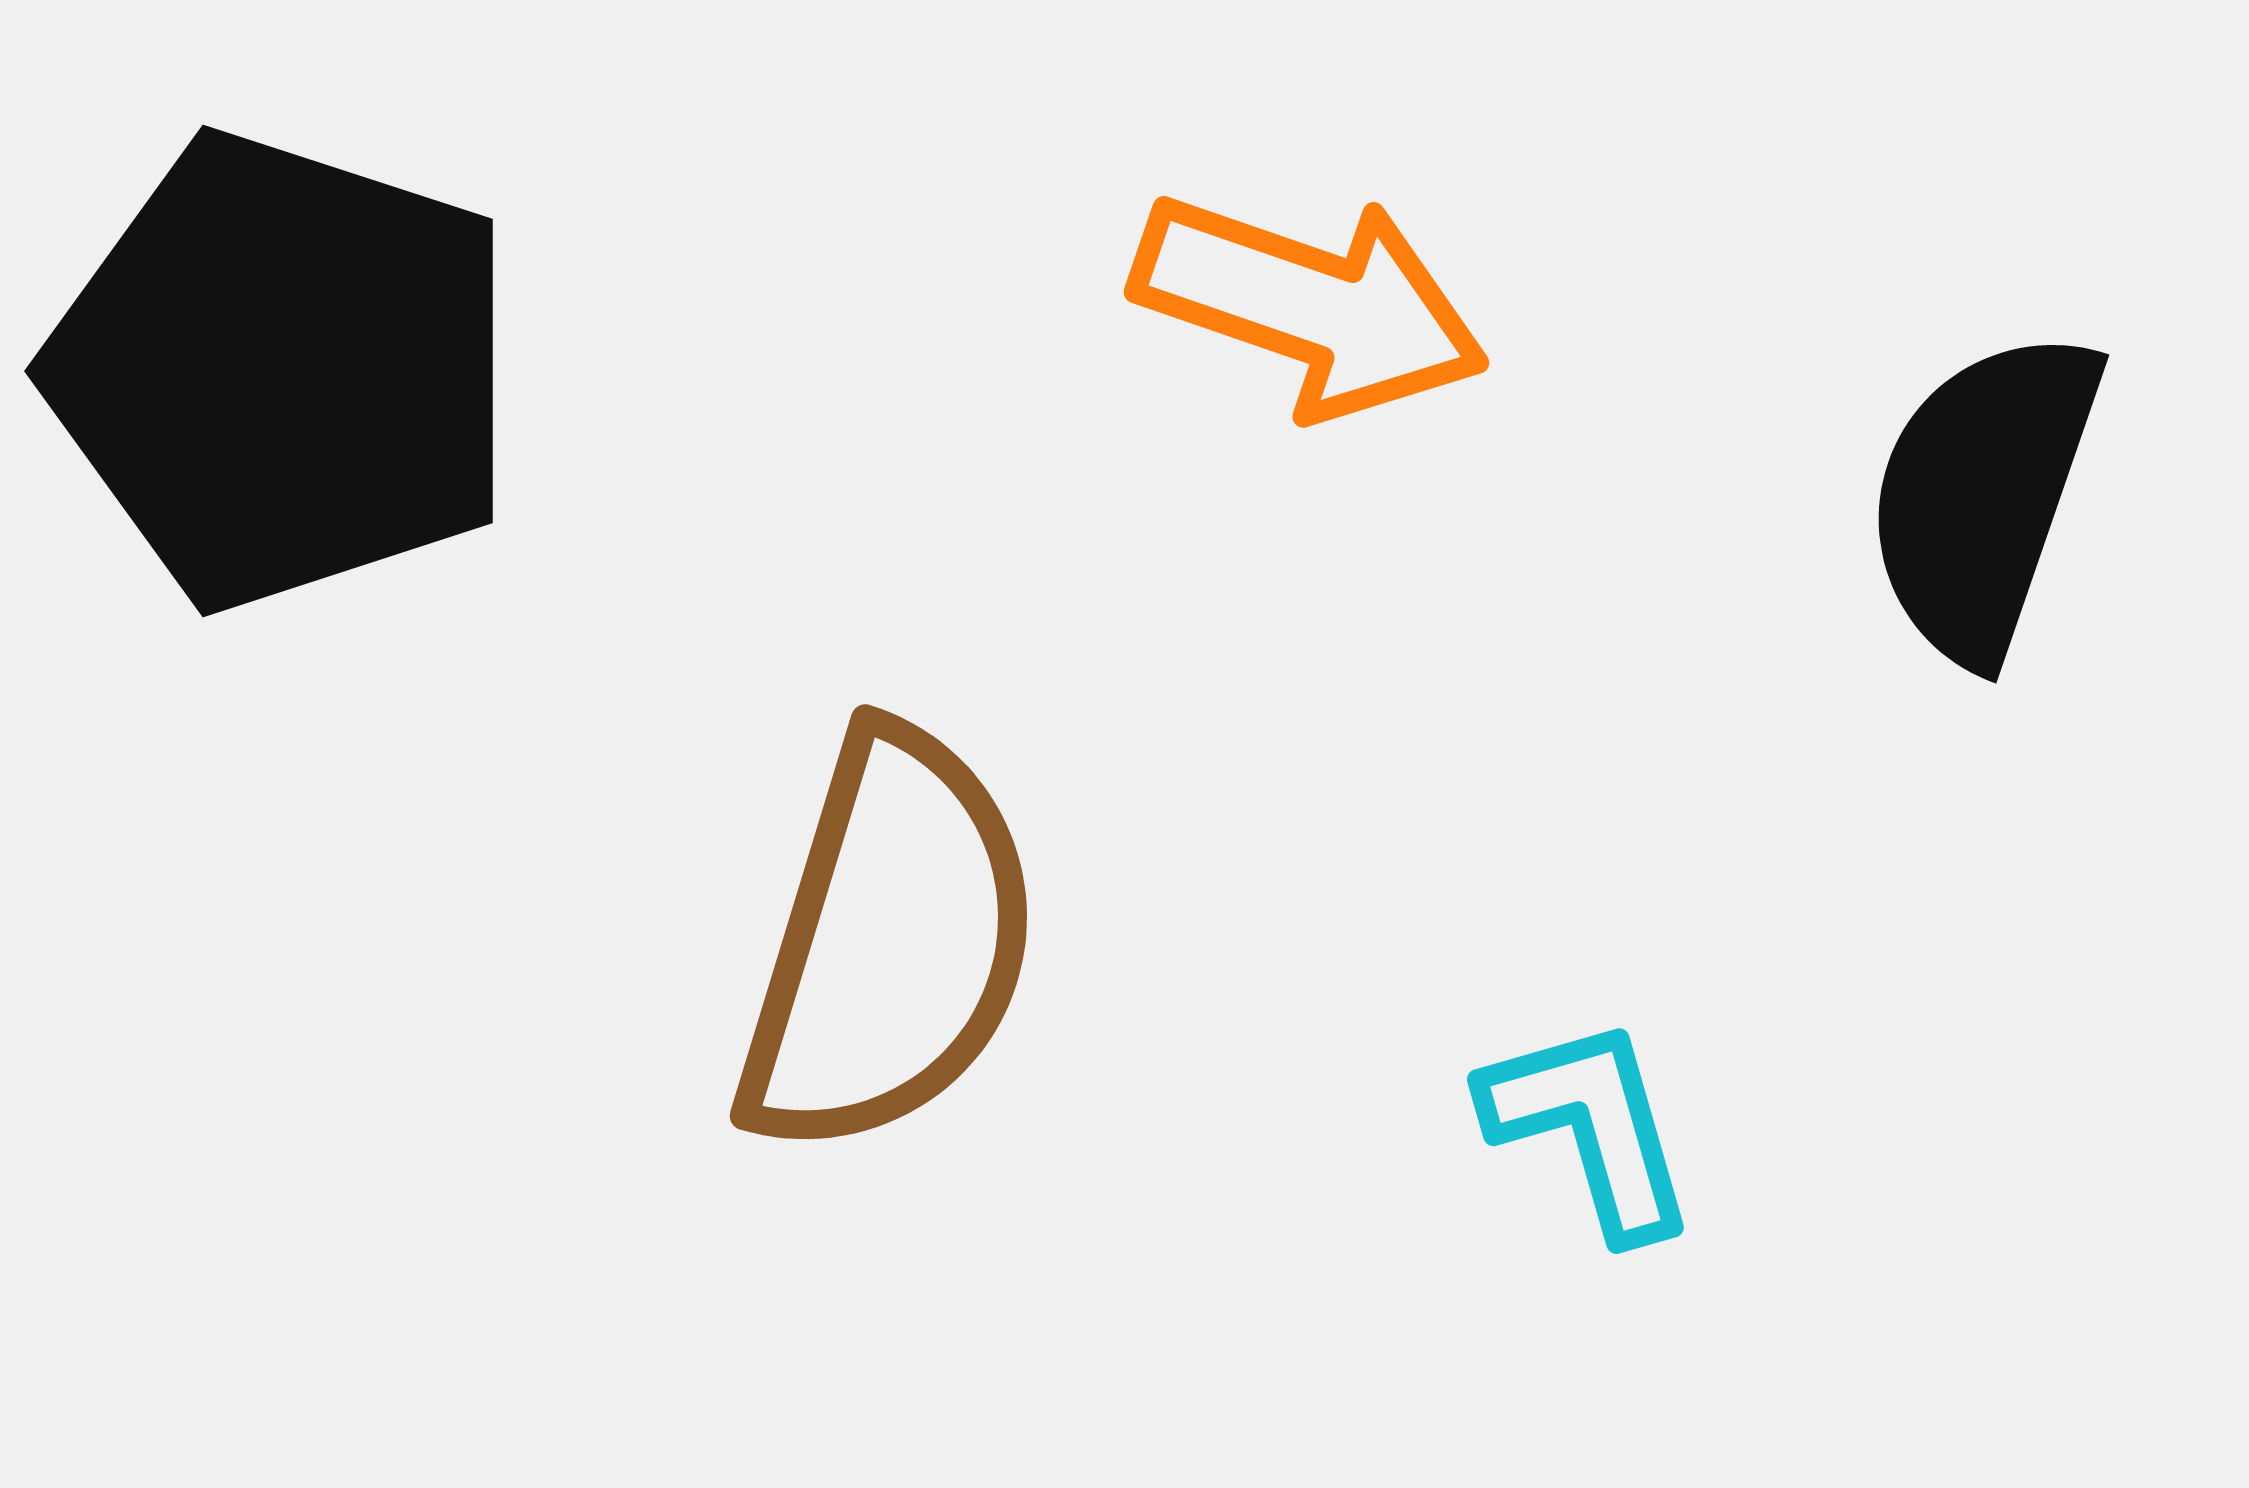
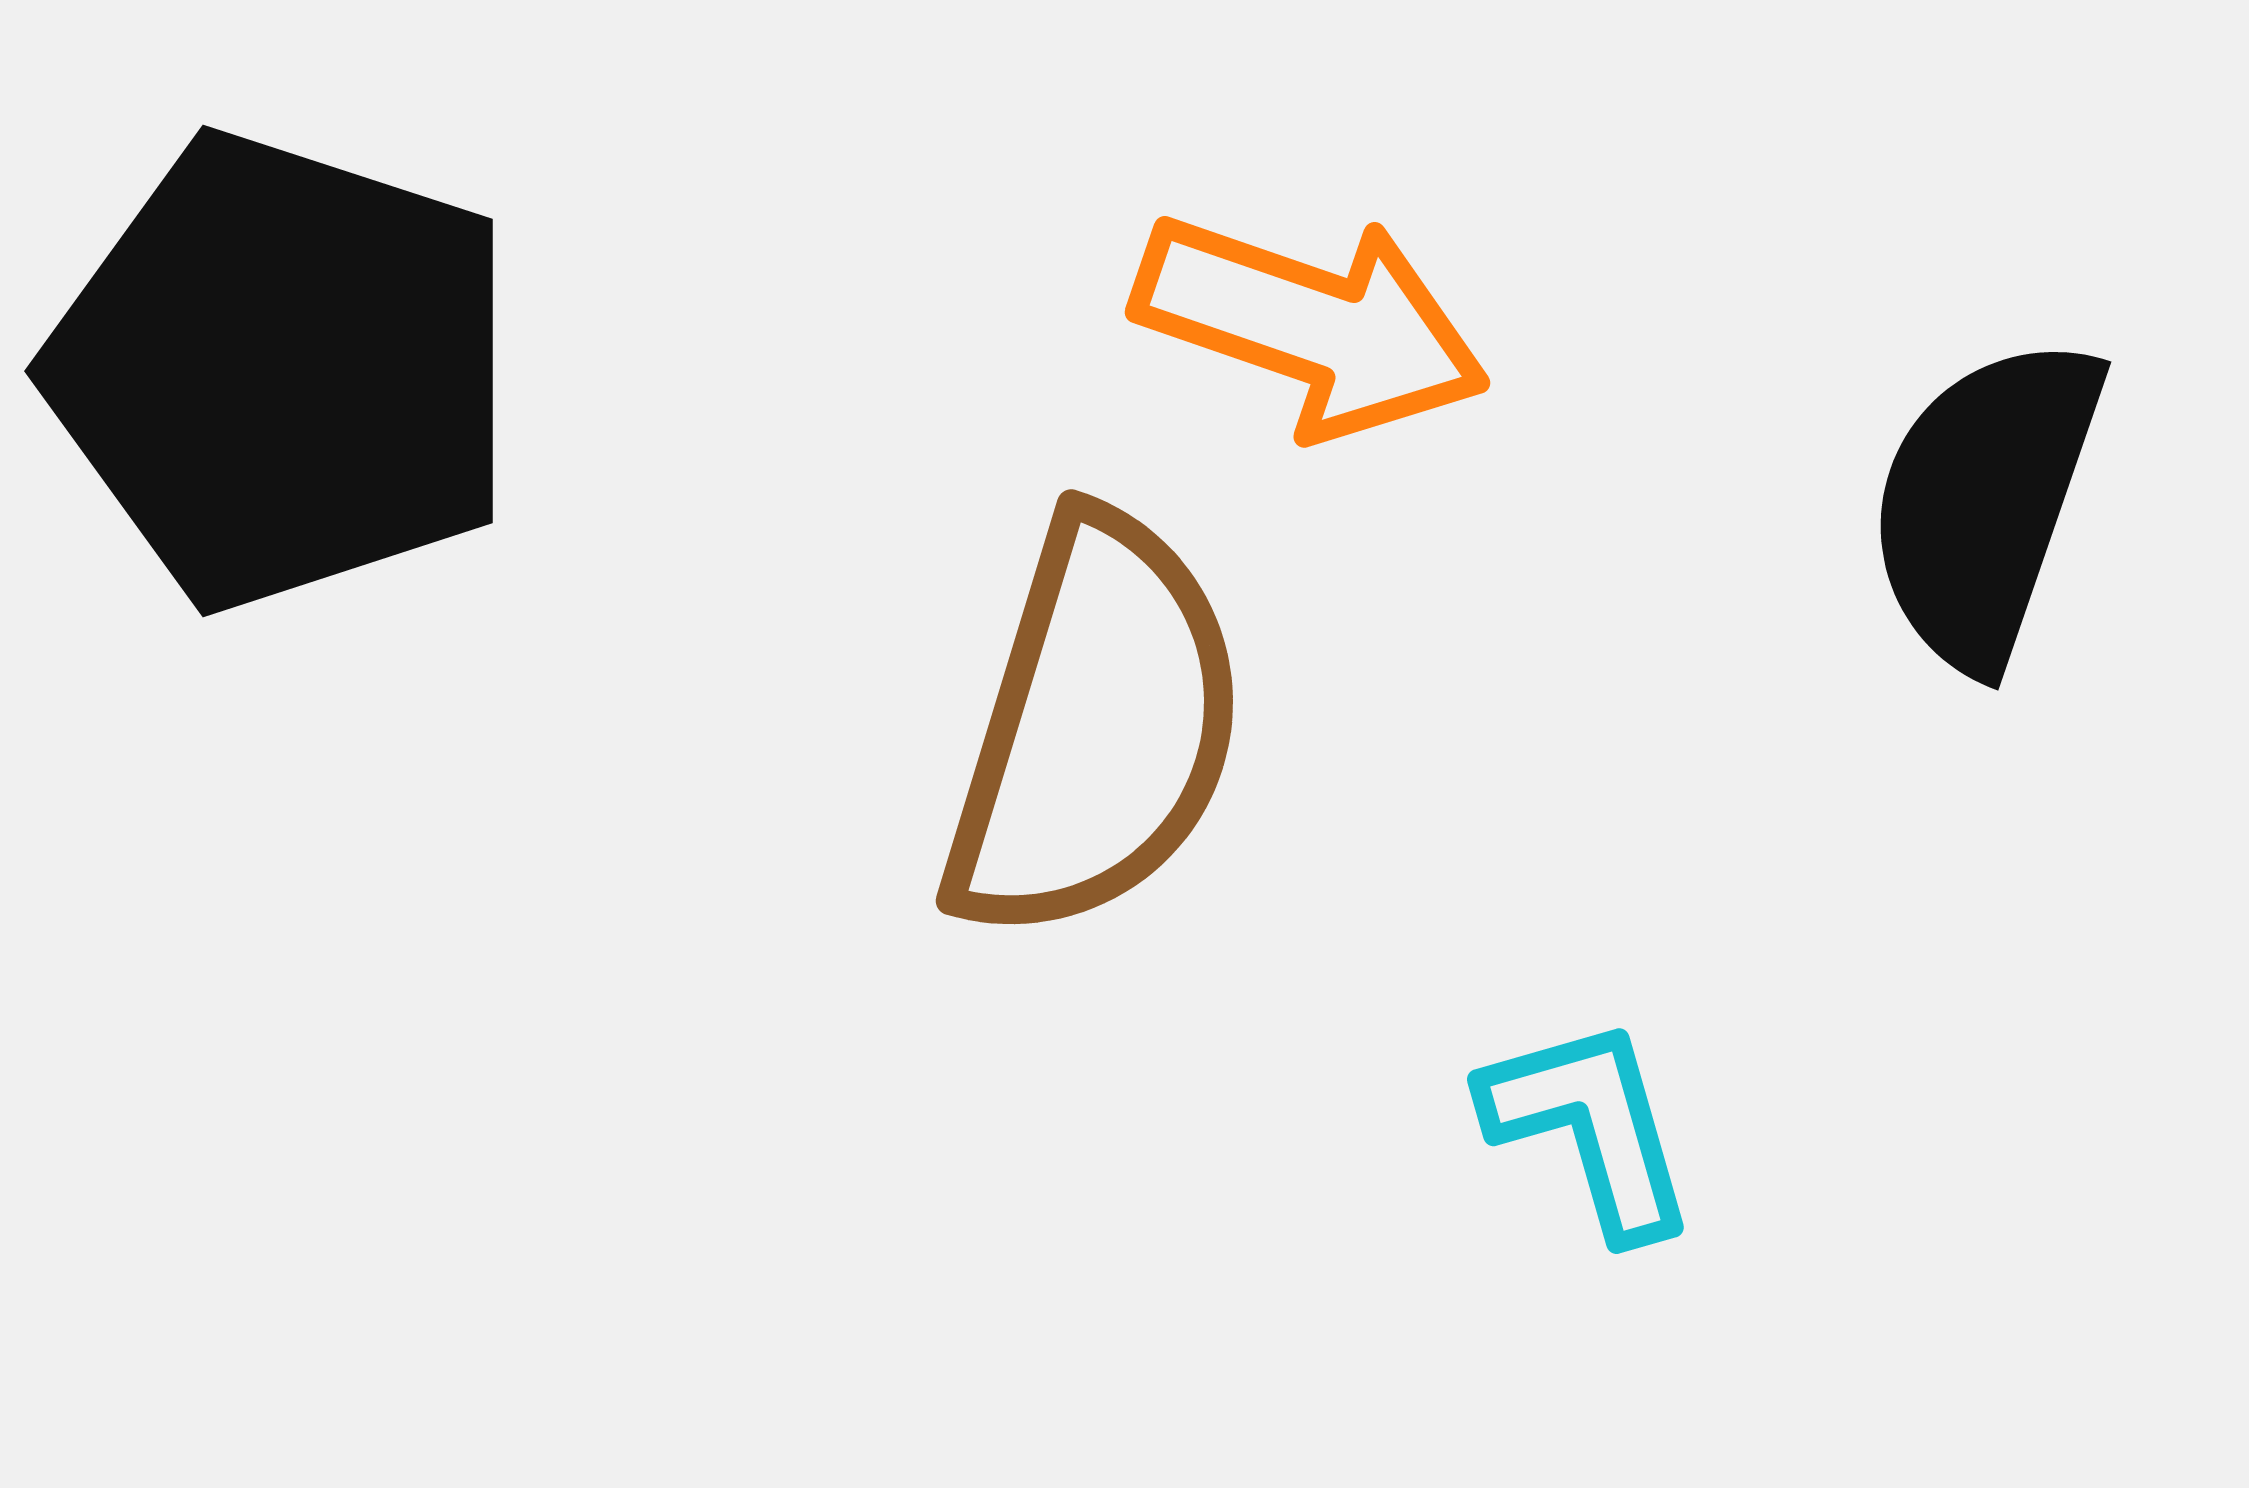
orange arrow: moved 1 px right, 20 px down
black semicircle: moved 2 px right, 7 px down
brown semicircle: moved 206 px right, 215 px up
